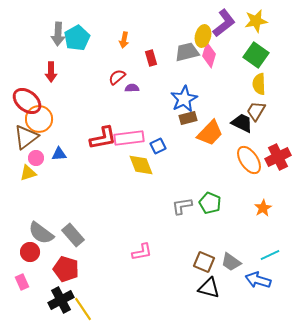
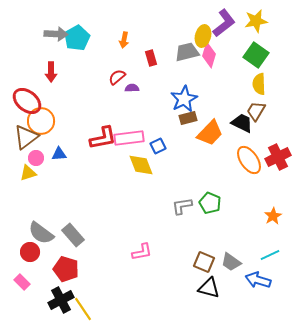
gray arrow at (58, 34): moved 2 px left; rotated 90 degrees counterclockwise
orange circle at (39, 119): moved 2 px right, 2 px down
orange star at (263, 208): moved 10 px right, 8 px down
pink rectangle at (22, 282): rotated 21 degrees counterclockwise
